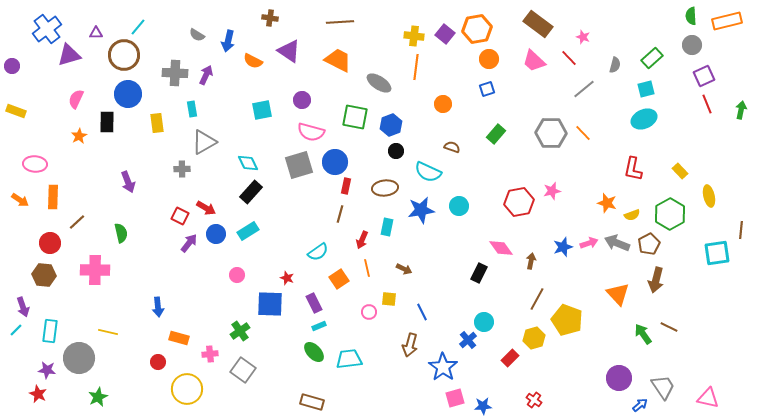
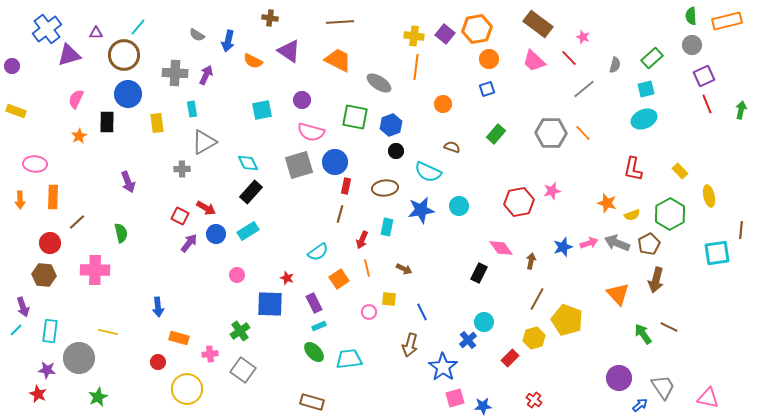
orange arrow at (20, 200): rotated 54 degrees clockwise
